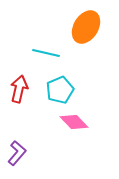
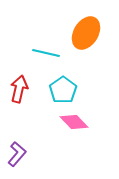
orange ellipse: moved 6 px down
cyan pentagon: moved 3 px right; rotated 12 degrees counterclockwise
purple L-shape: moved 1 px down
